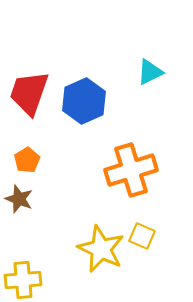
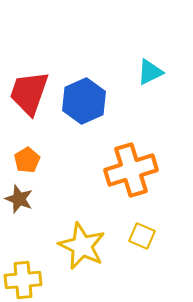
yellow star: moved 19 px left, 3 px up
